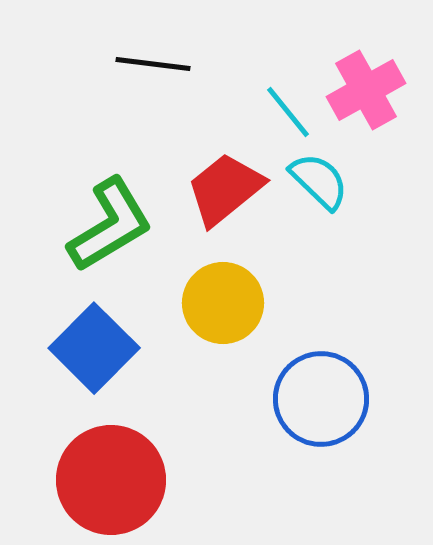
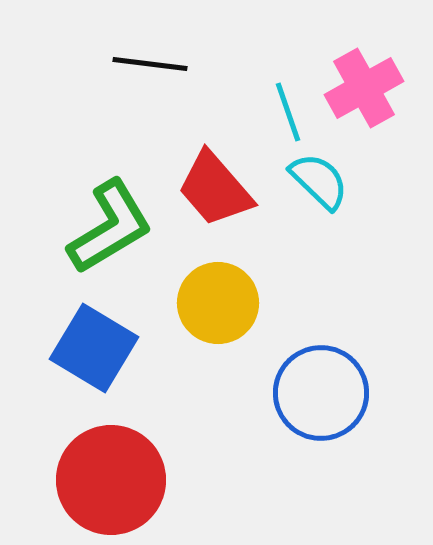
black line: moved 3 px left
pink cross: moved 2 px left, 2 px up
cyan line: rotated 20 degrees clockwise
red trapezoid: moved 10 px left; rotated 92 degrees counterclockwise
green L-shape: moved 2 px down
yellow circle: moved 5 px left
blue square: rotated 14 degrees counterclockwise
blue circle: moved 6 px up
